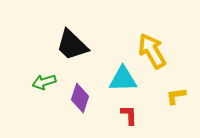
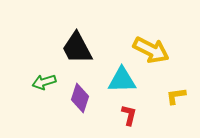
black trapezoid: moved 5 px right, 3 px down; rotated 18 degrees clockwise
yellow arrow: moved 1 px left, 1 px up; rotated 147 degrees clockwise
cyan triangle: moved 1 px left, 1 px down
red L-shape: rotated 15 degrees clockwise
